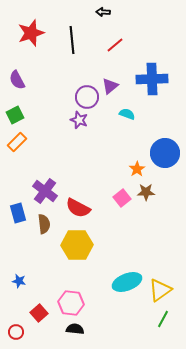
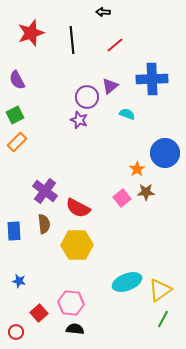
blue rectangle: moved 4 px left, 18 px down; rotated 12 degrees clockwise
